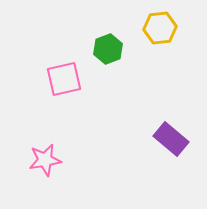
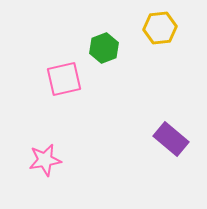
green hexagon: moved 4 px left, 1 px up
